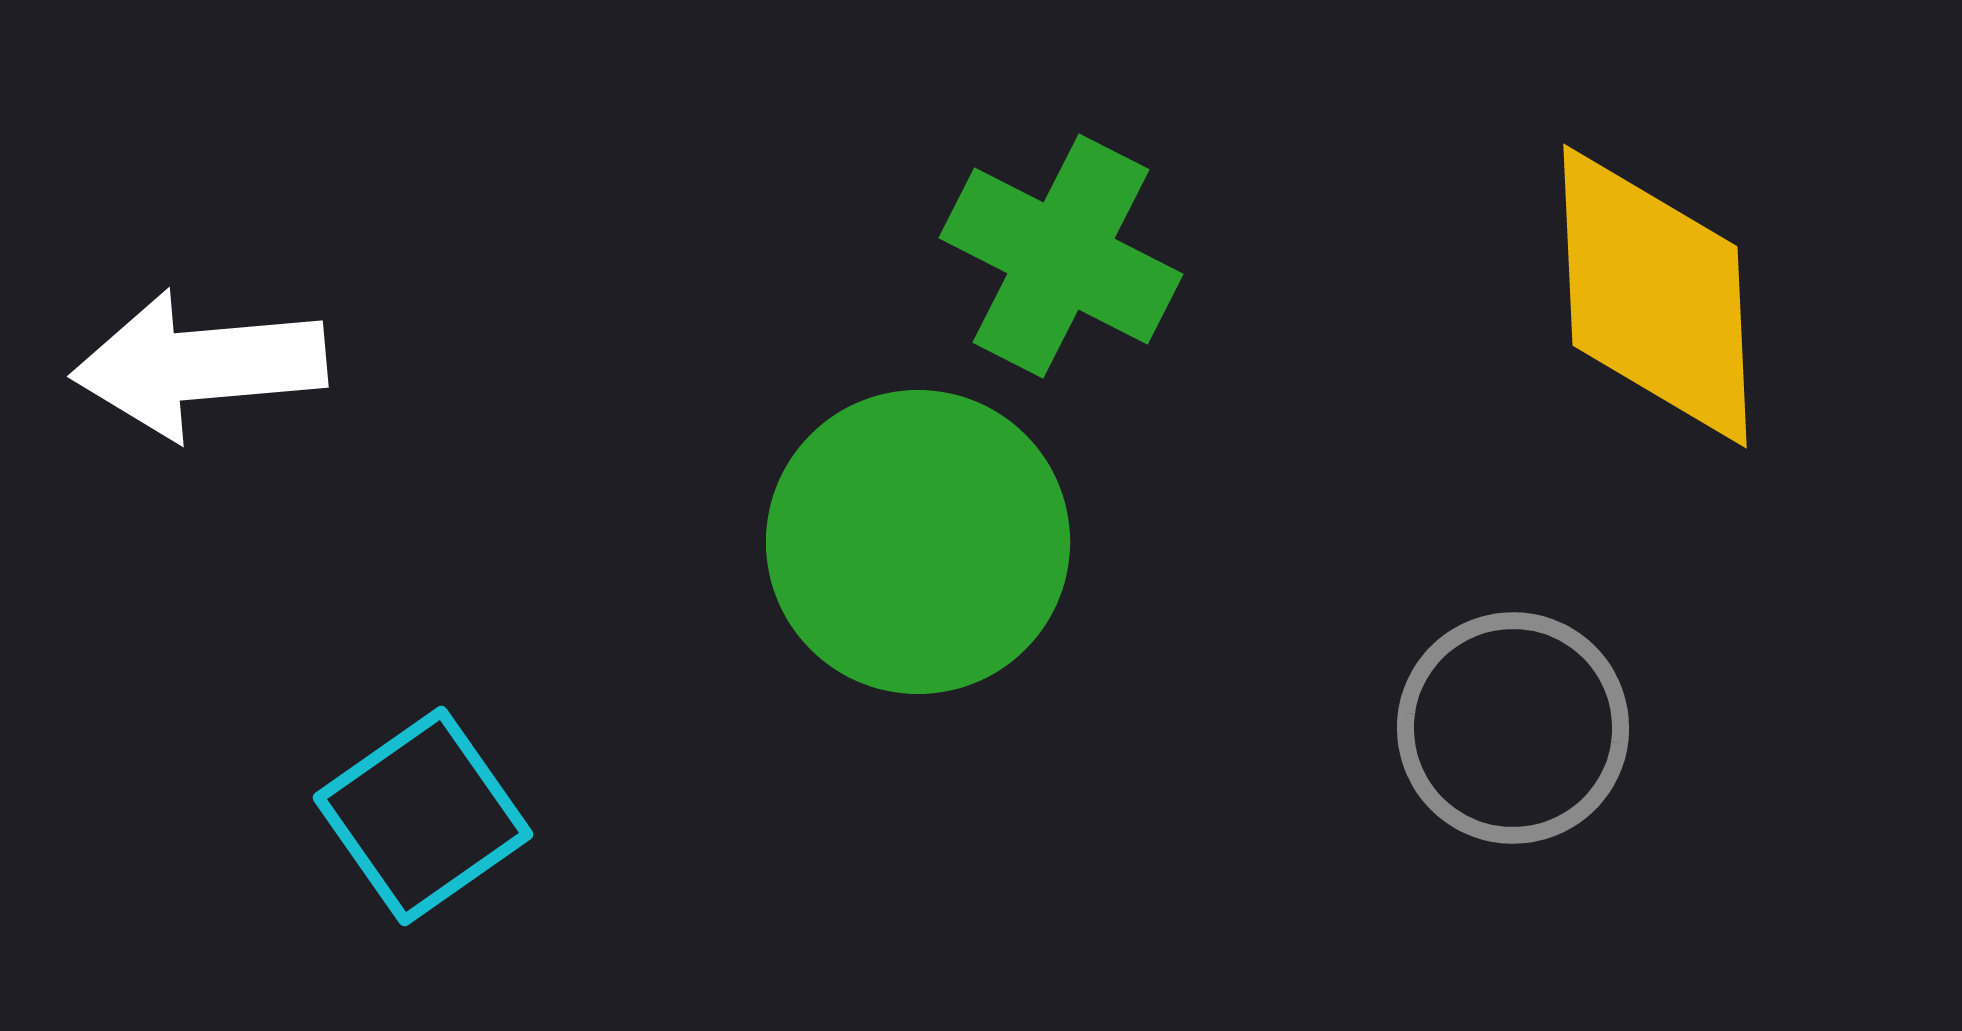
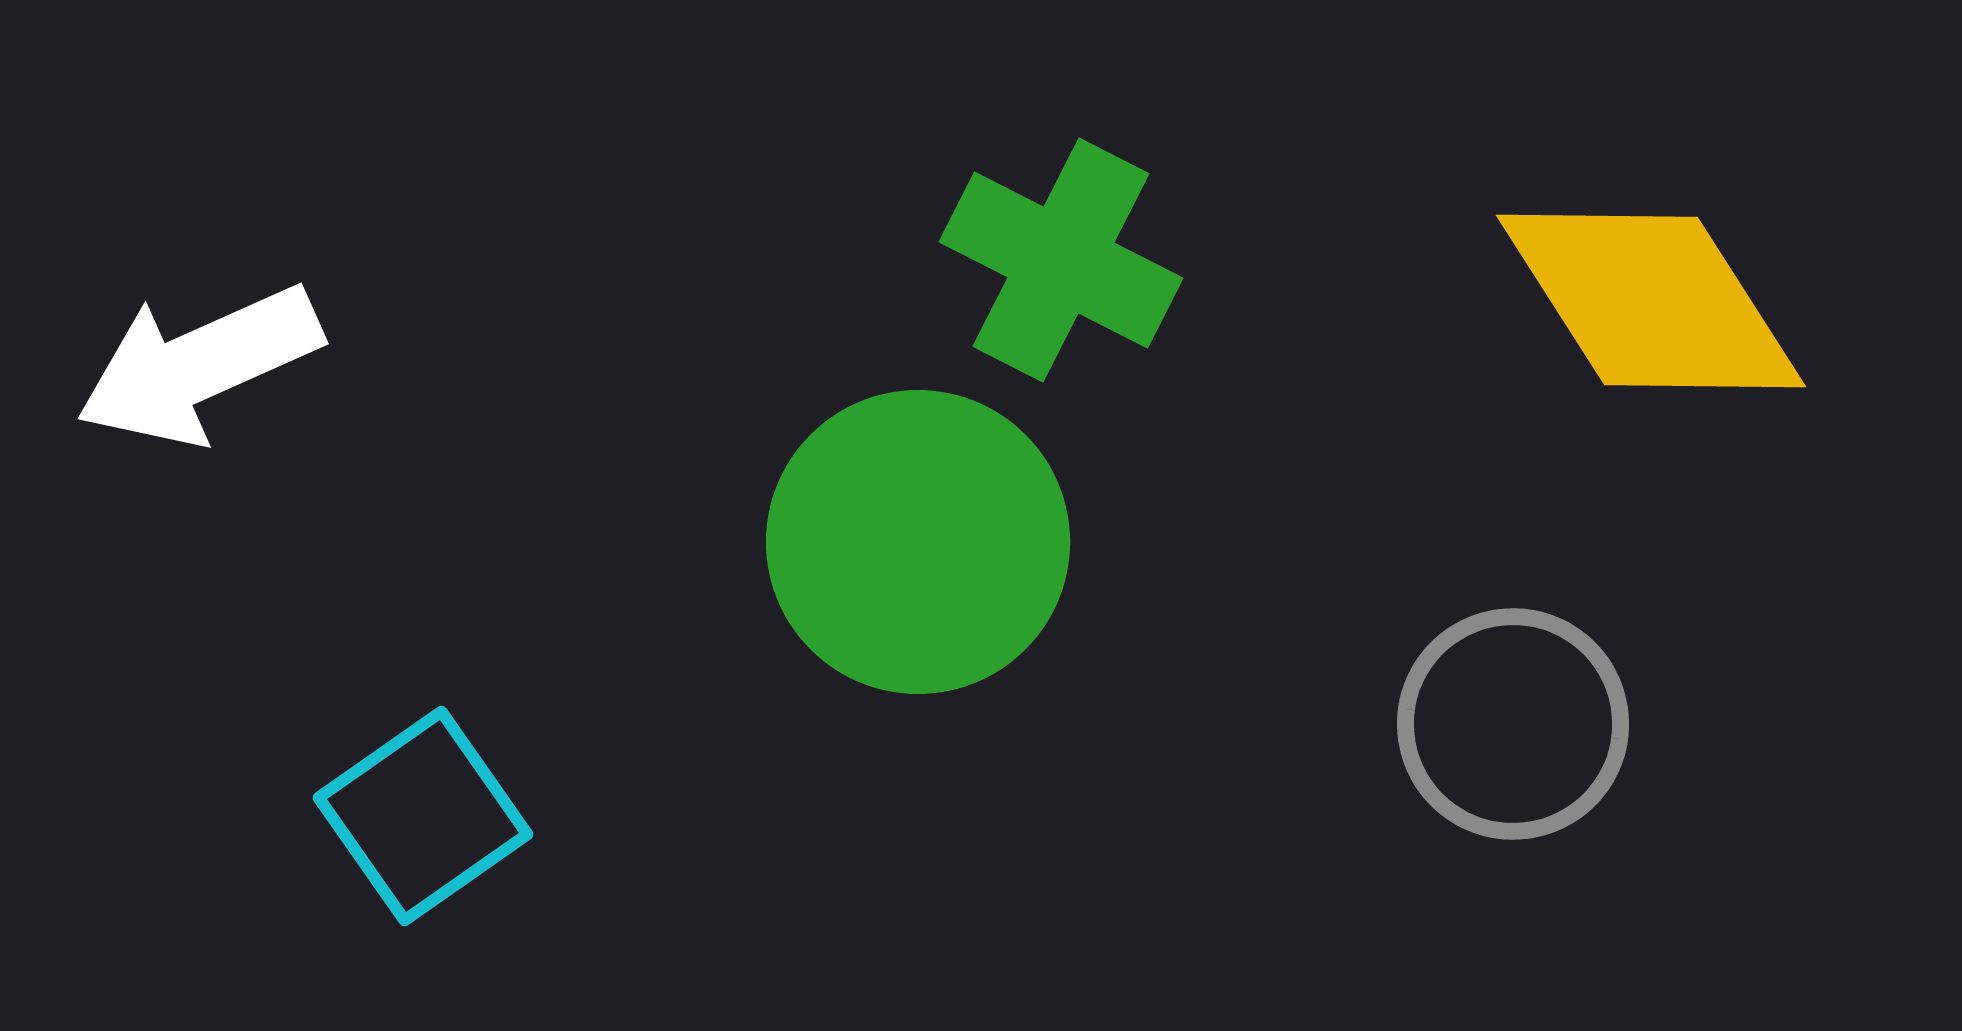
green cross: moved 4 px down
yellow diamond: moved 4 px left, 5 px down; rotated 30 degrees counterclockwise
white arrow: rotated 19 degrees counterclockwise
gray circle: moved 4 px up
